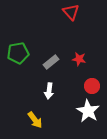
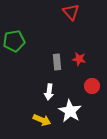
green pentagon: moved 4 px left, 12 px up
gray rectangle: moved 6 px right; rotated 56 degrees counterclockwise
white arrow: moved 1 px down
white star: moved 18 px left
yellow arrow: moved 7 px right; rotated 30 degrees counterclockwise
